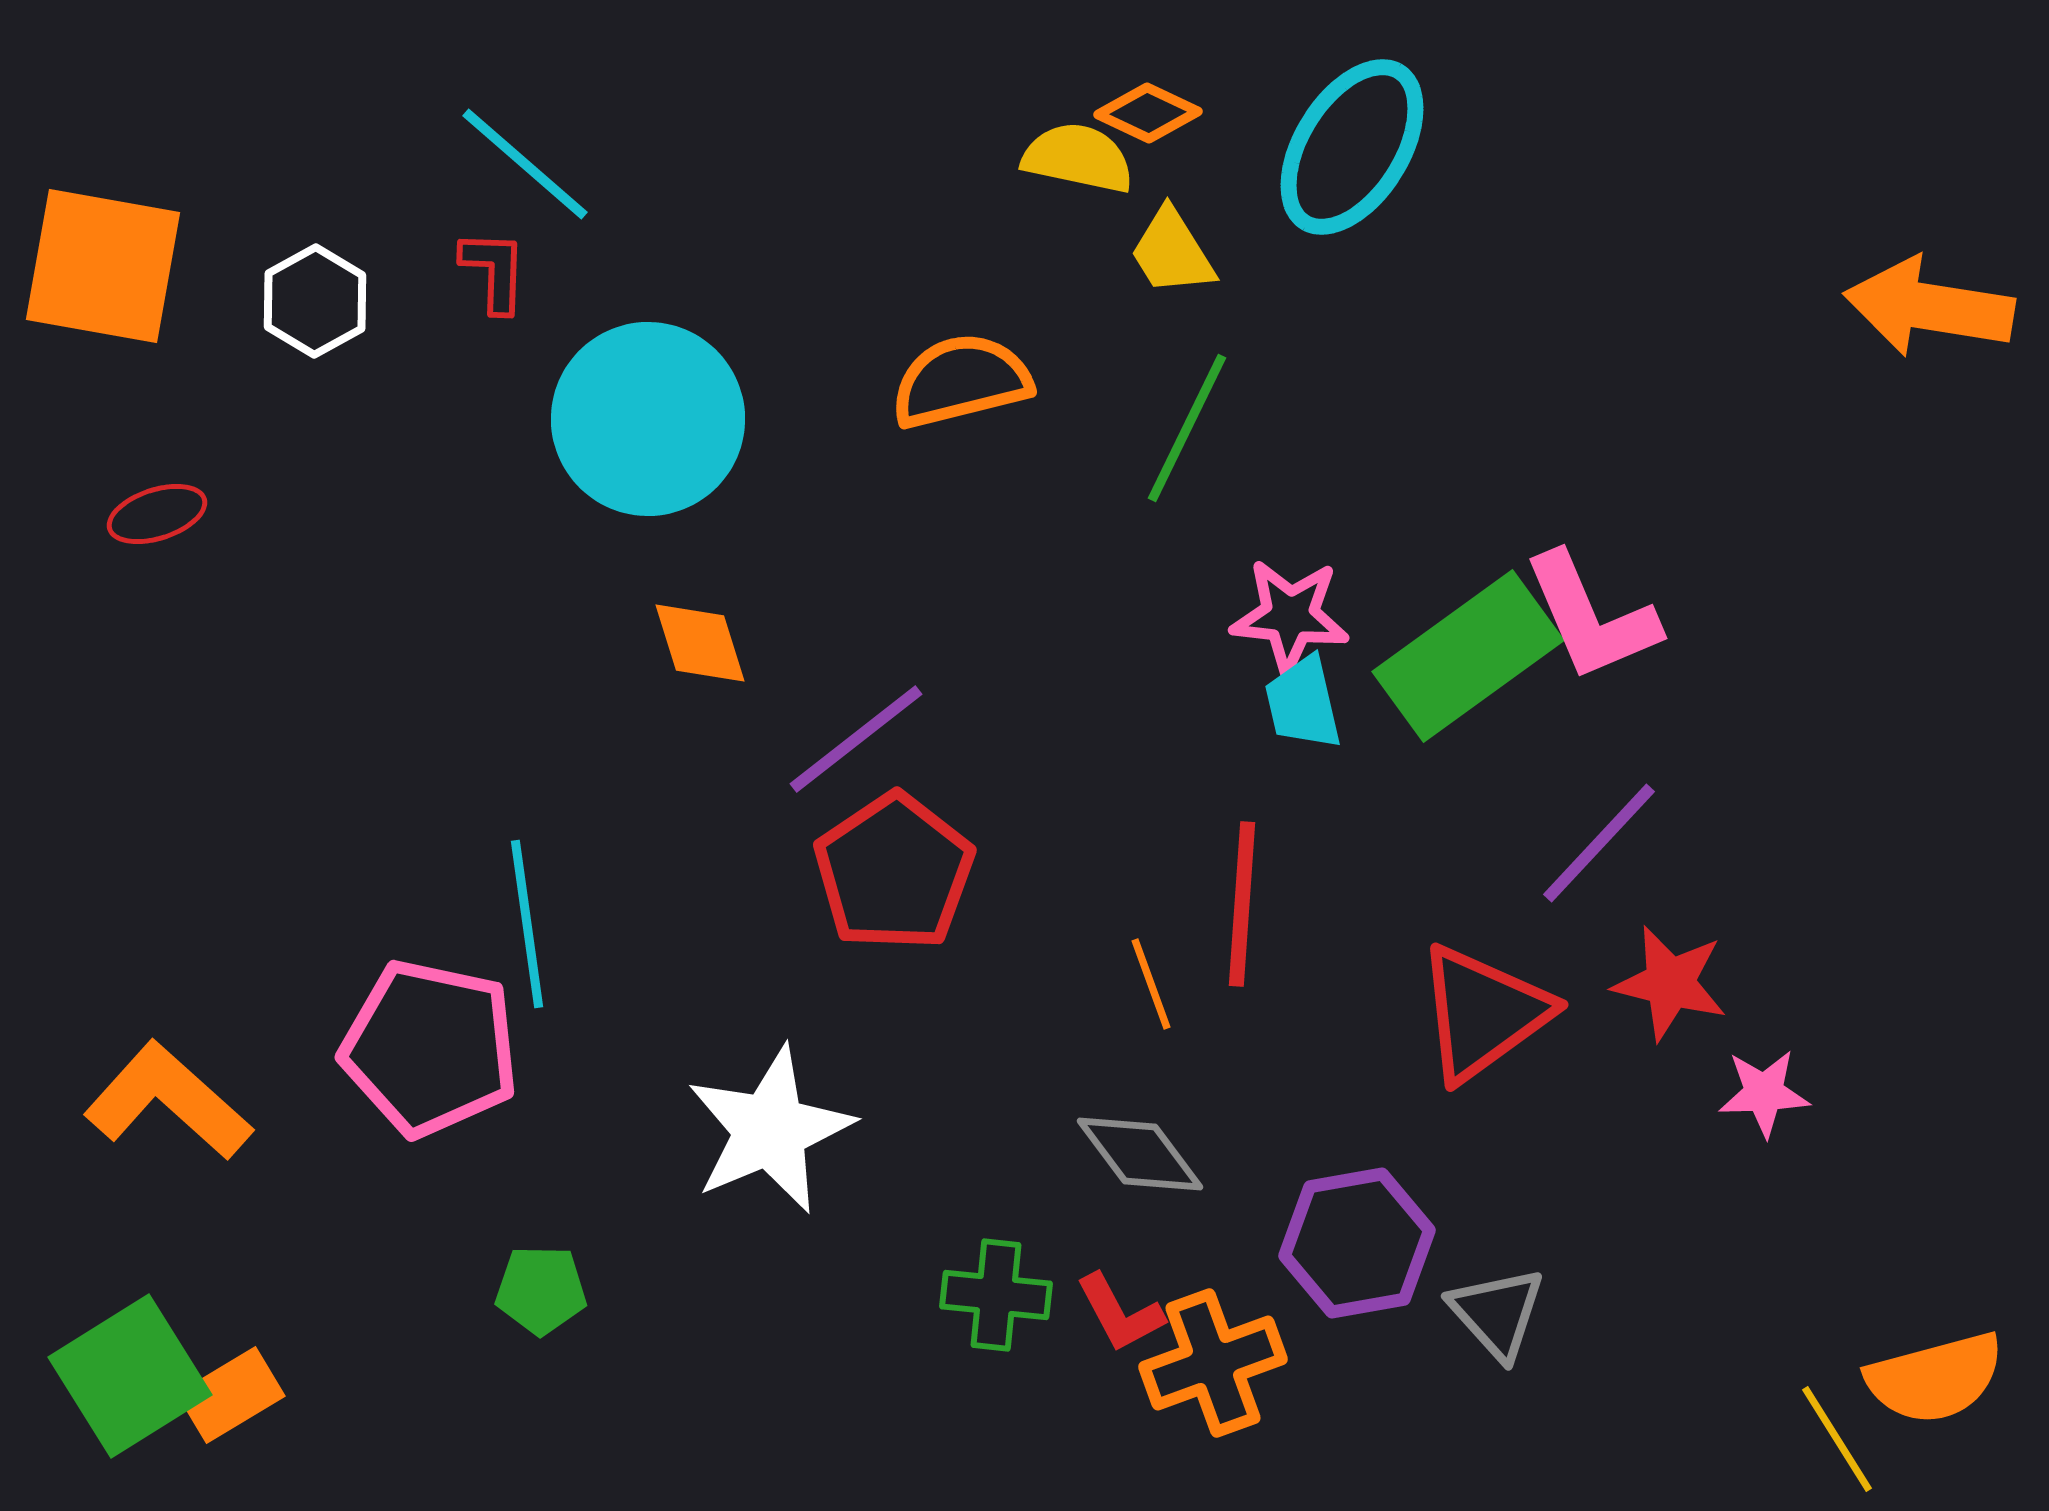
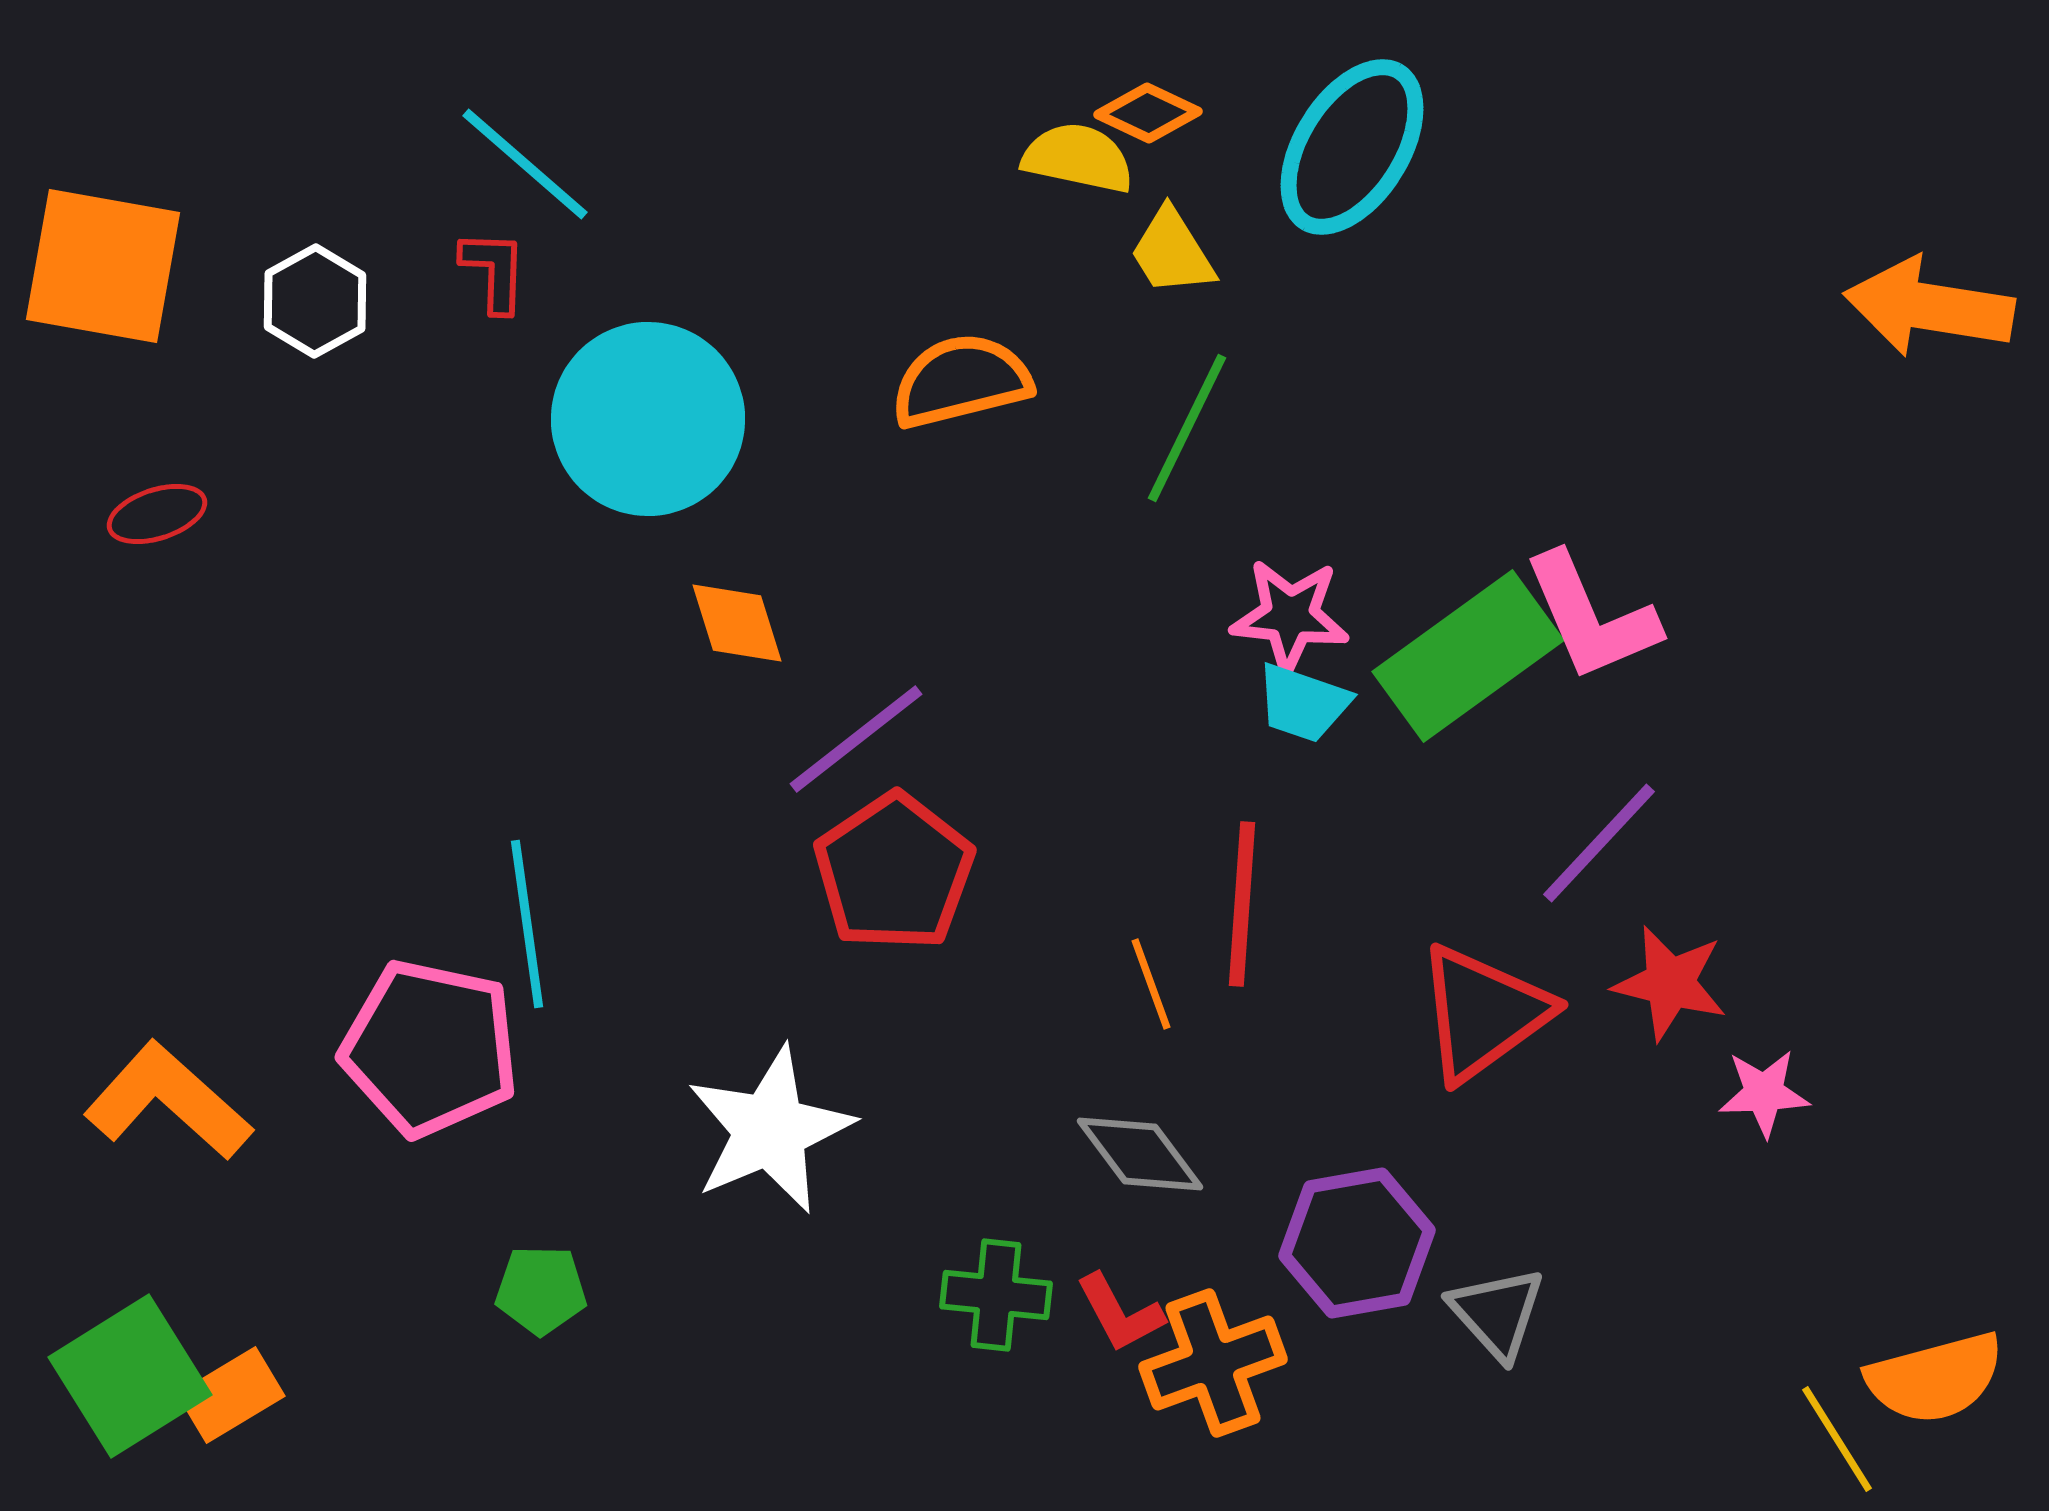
orange diamond at (700, 643): moved 37 px right, 20 px up
cyan trapezoid at (1303, 703): rotated 58 degrees counterclockwise
